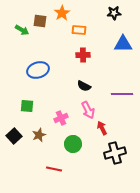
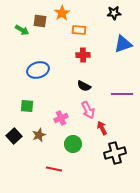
blue triangle: rotated 18 degrees counterclockwise
